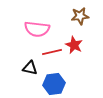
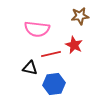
red line: moved 1 px left, 2 px down
